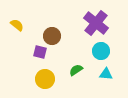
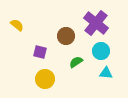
brown circle: moved 14 px right
green semicircle: moved 8 px up
cyan triangle: moved 1 px up
